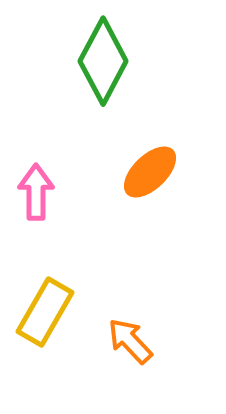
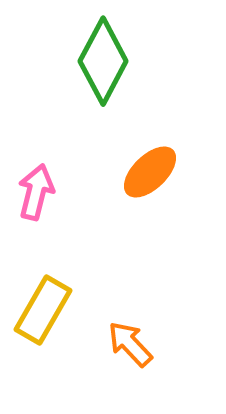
pink arrow: rotated 14 degrees clockwise
yellow rectangle: moved 2 px left, 2 px up
orange arrow: moved 3 px down
